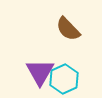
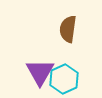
brown semicircle: rotated 52 degrees clockwise
